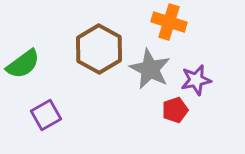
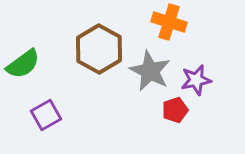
gray star: moved 2 px down
